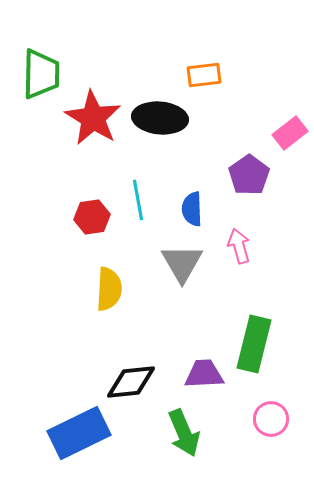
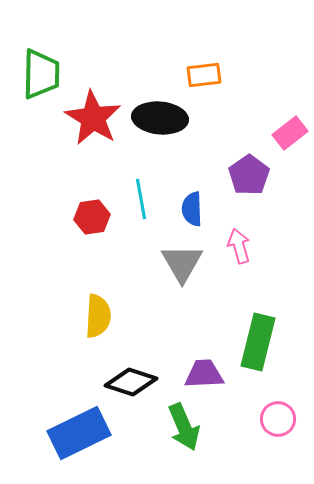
cyan line: moved 3 px right, 1 px up
yellow semicircle: moved 11 px left, 27 px down
green rectangle: moved 4 px right, 2 px up
black diamond: rotated 24 degrees clockwise
pink circle: moved 7 px right
green arrow: moved 6 px up
